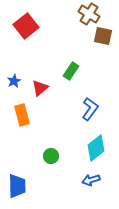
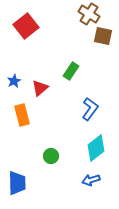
blue trapezoid: moved 3 px up
